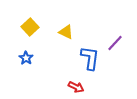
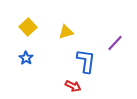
yellow square: moved 2 px left
yellow triangle: rotated 42 degrees counterclockwise
blue L-shape: moved 4 px left, 3 px down
red arrow: moved 3 px left, 1 px up
